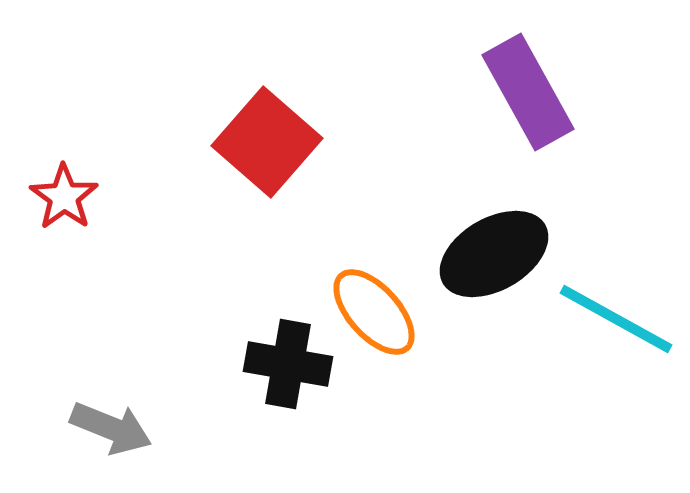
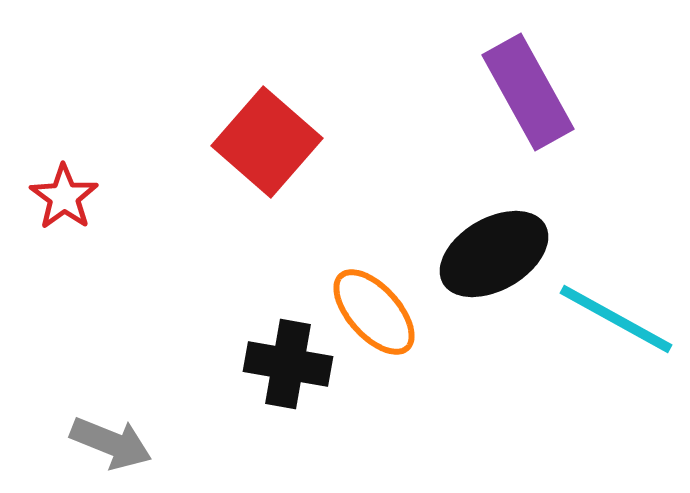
gray arrow: moved 15 px down
